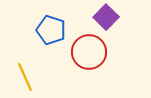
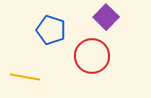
red circle: moved 3 px right, 4 px down
yellow line: rotated 56 degrees counterclockwise
